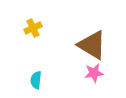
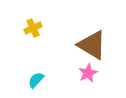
pink star: moved 6 px left; rotated 18 degrees counterclockwise
cyan semicircle: rotated 36 degrees clockwise
